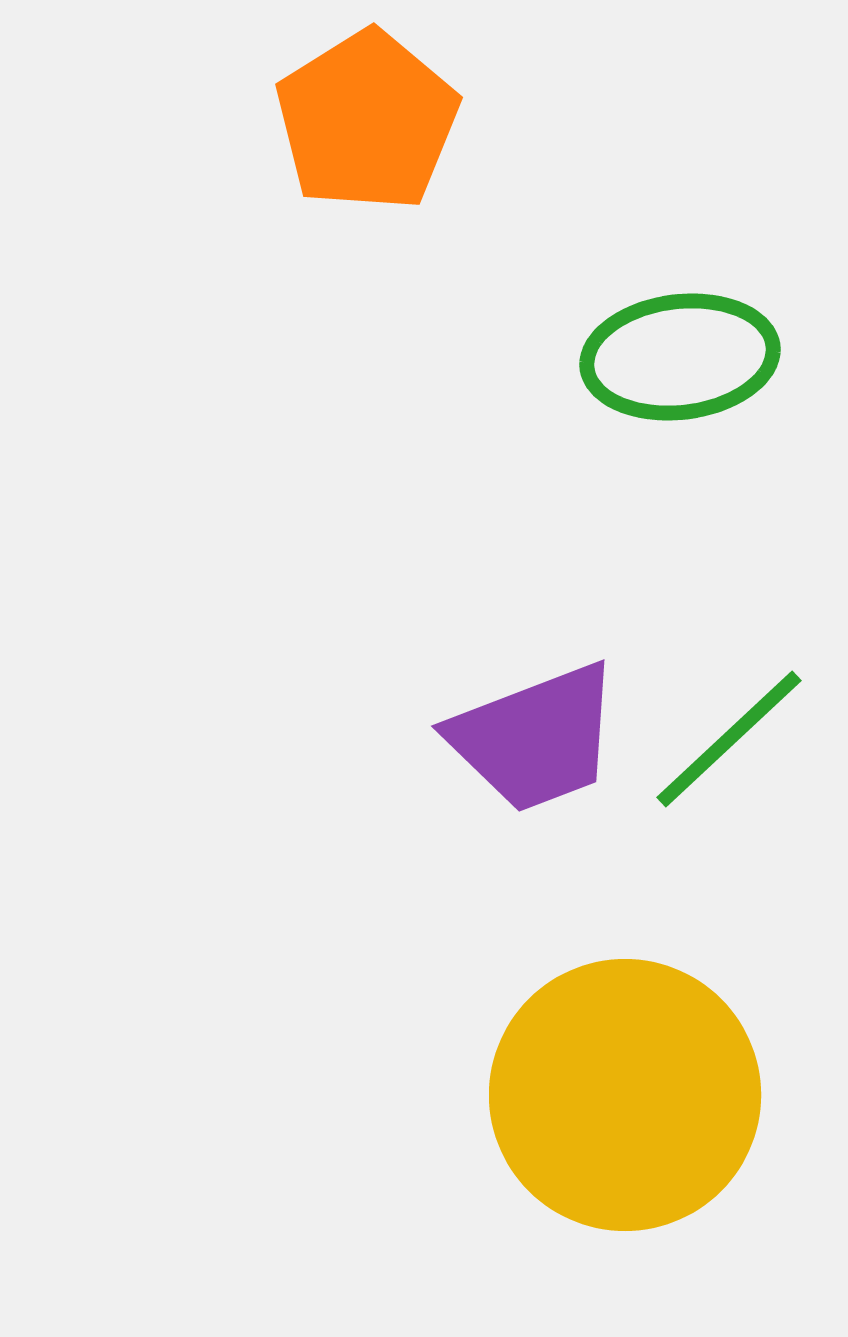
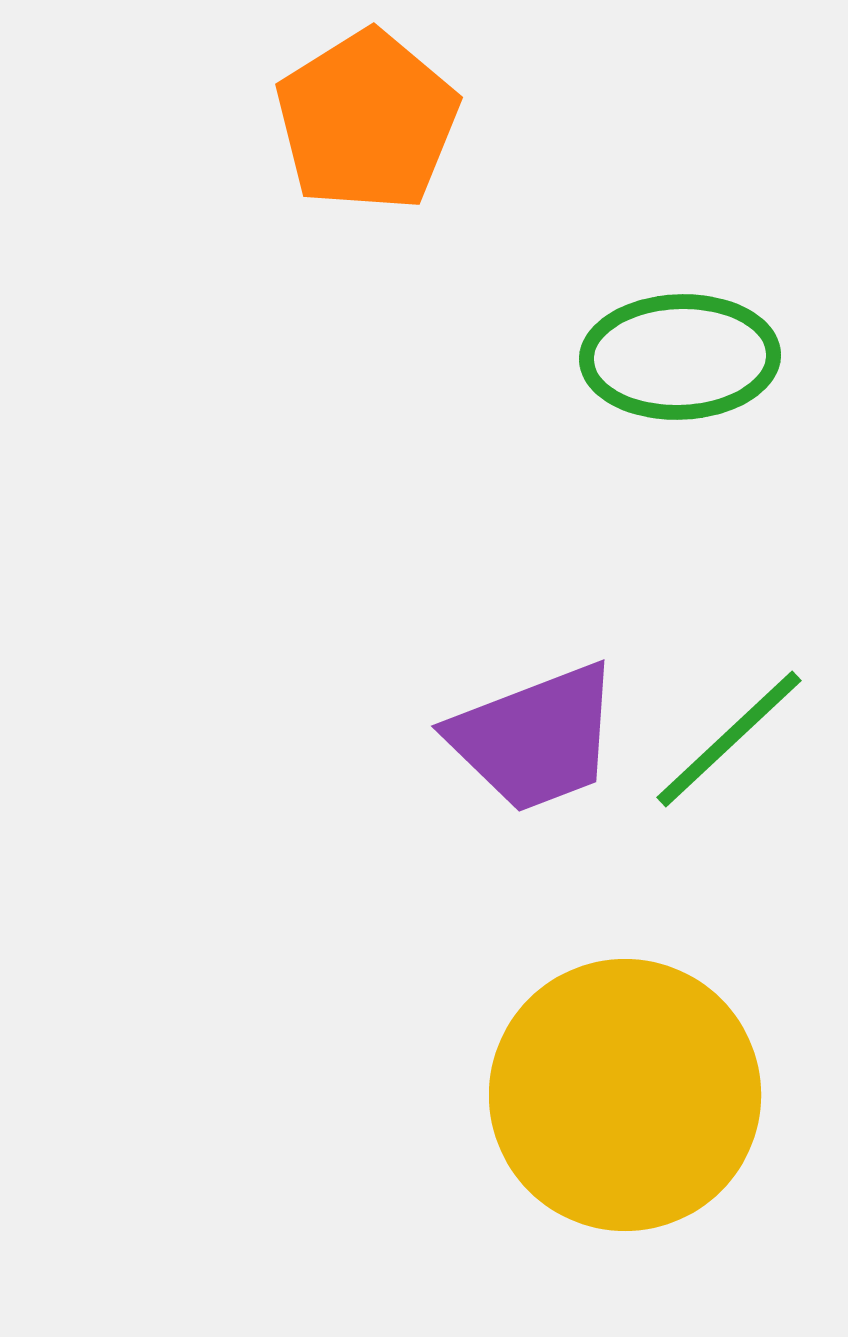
green ellipse: rotated 5 degrees clockwise
